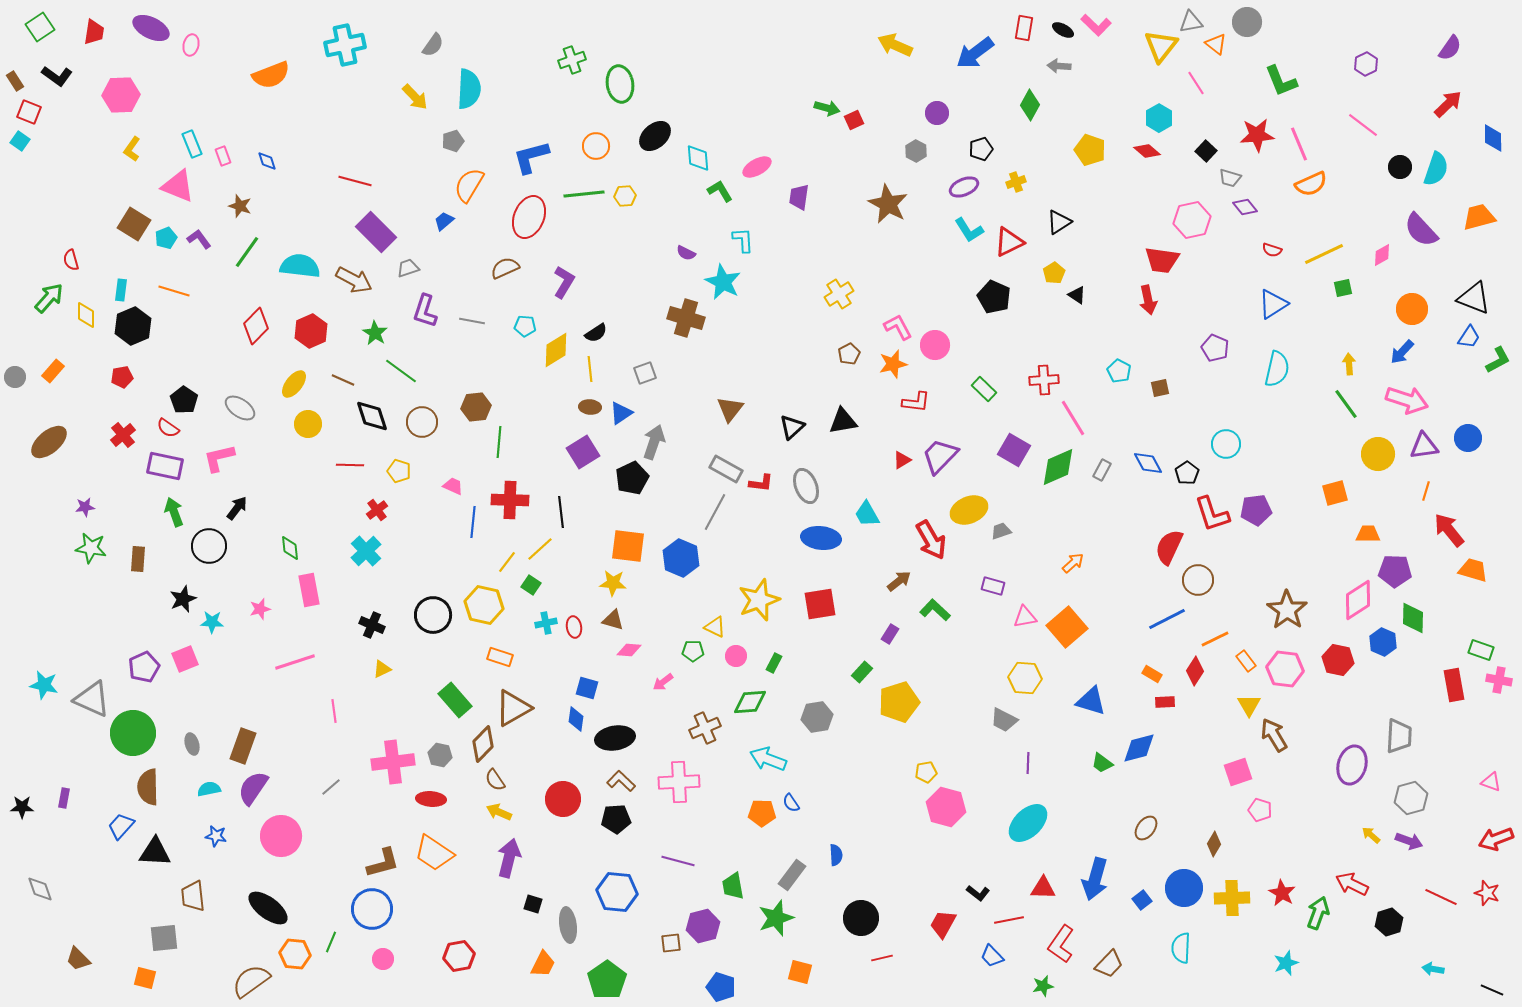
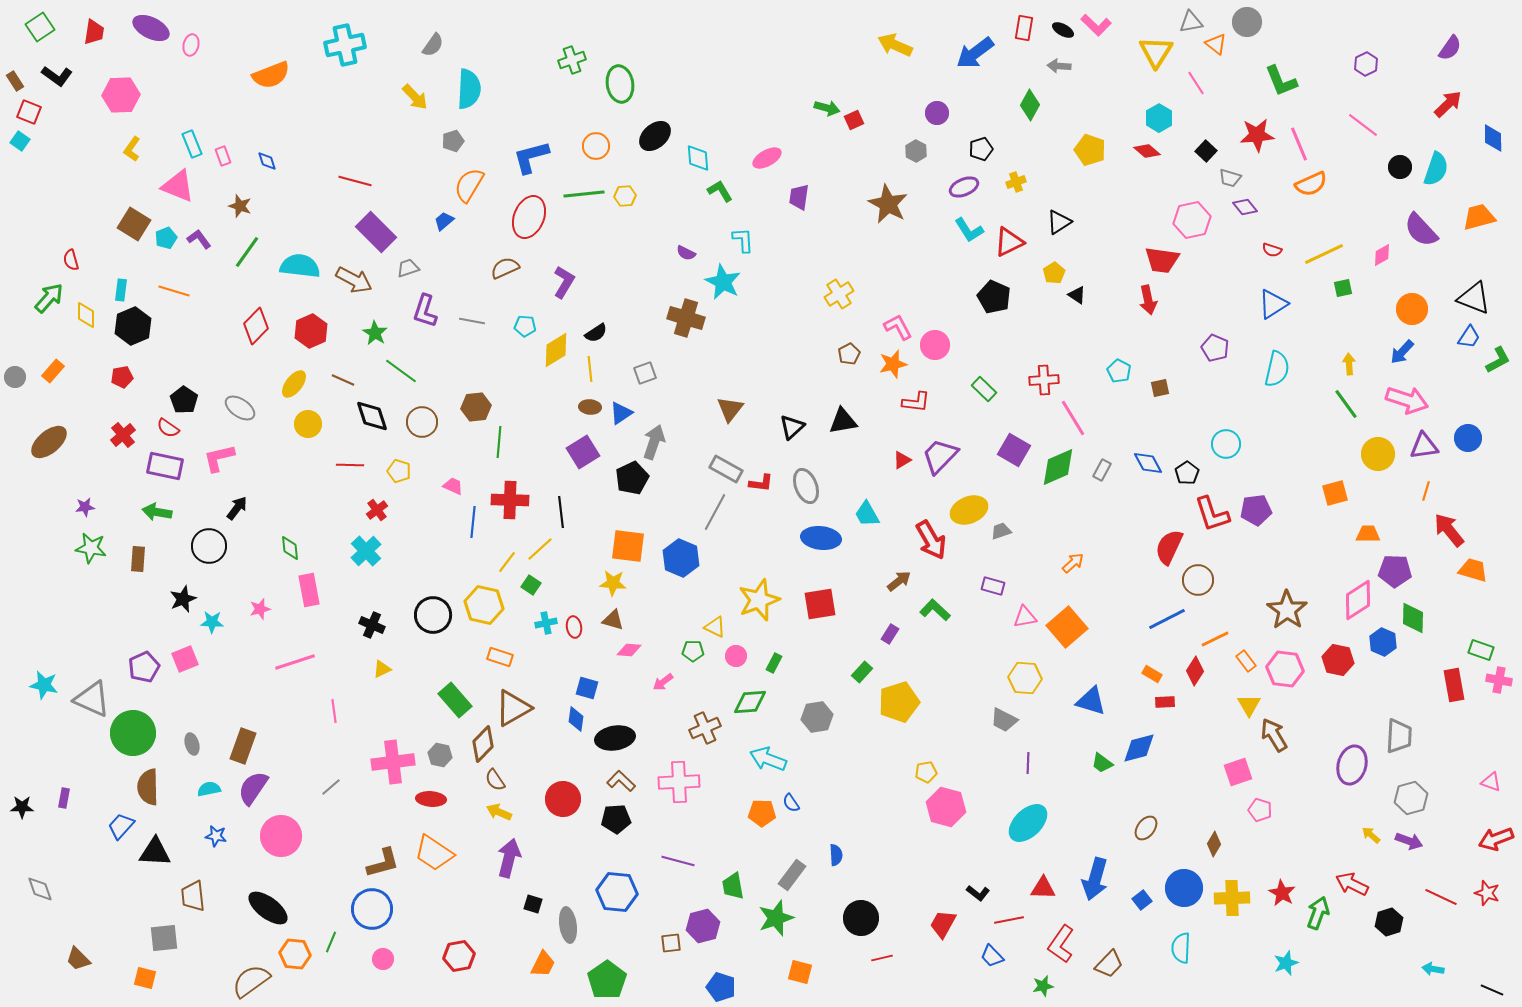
yellow triangle at (1161, 46): moved 5 px left, 6 px down; rotated 6 degrees counterclockwise
pink ellipse at (757, 167): moved 10 px right, 9 px up
green arrow at (174, 512): moved 17 px left; rotated 60 degrees counterclockwise
